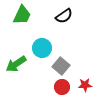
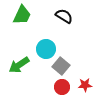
black semicircle: rotated 114 degrees counterclockwise
cyan circle: moved 4 px right, 1 px down
green arrow: moved 3 px right, 1 px down
